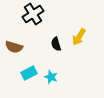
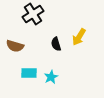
brown semicircle: moved 1 px right, 1 px up
cyan rectangle: rotated 28 degrees clockwise
cyan star: rotated 24 degrees clockwise
